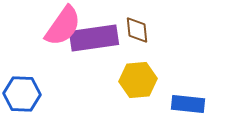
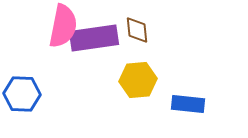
pink semicircle: rotated 24 degrees counterclockwise
